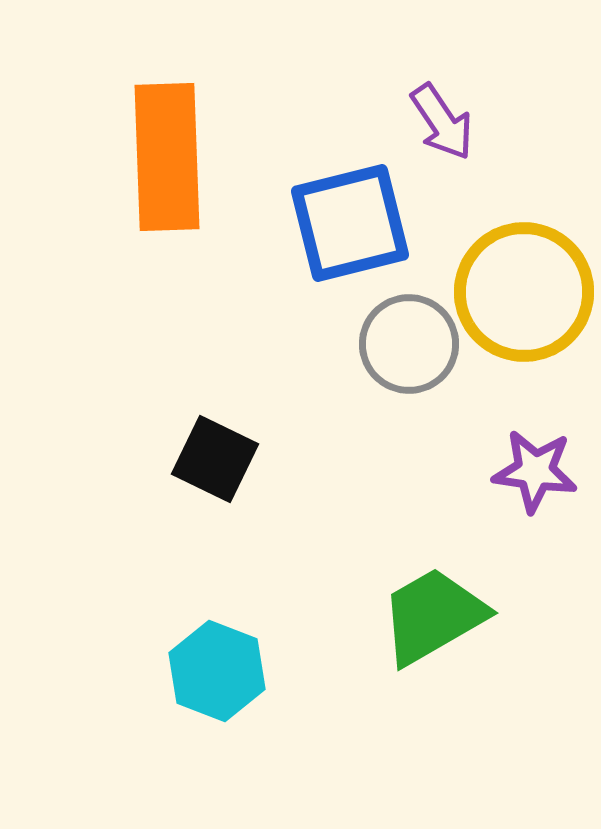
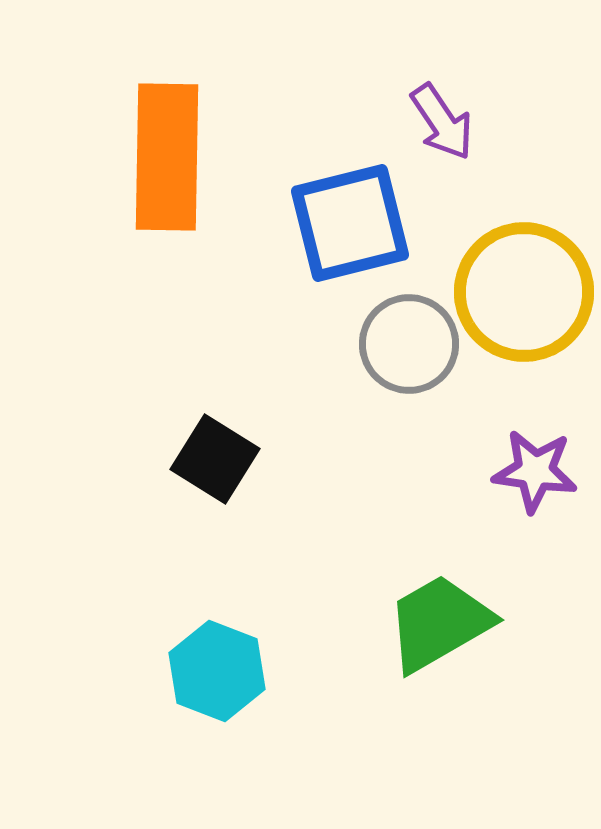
orange rectangle: rotated 3 degrees clockwise
black square: rotated 6 degrees clockwise
green trapezoid: moved 6 px right, 7 px down
